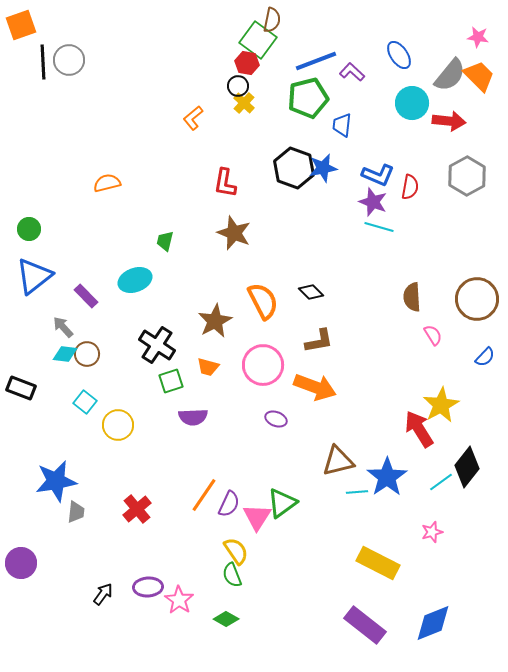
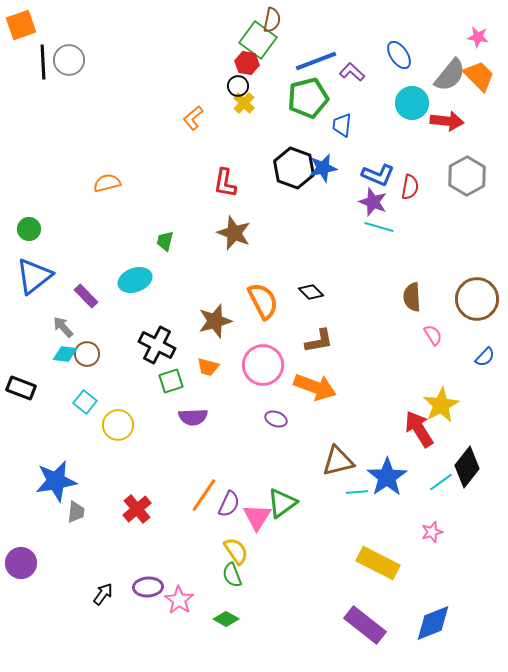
red arrow at (449, 121): moved 2 px left
brown star at (215, 321): rotated 12 degrees clockwise
black cross at (157, 345): rotated 6 degrees counterclockwise
